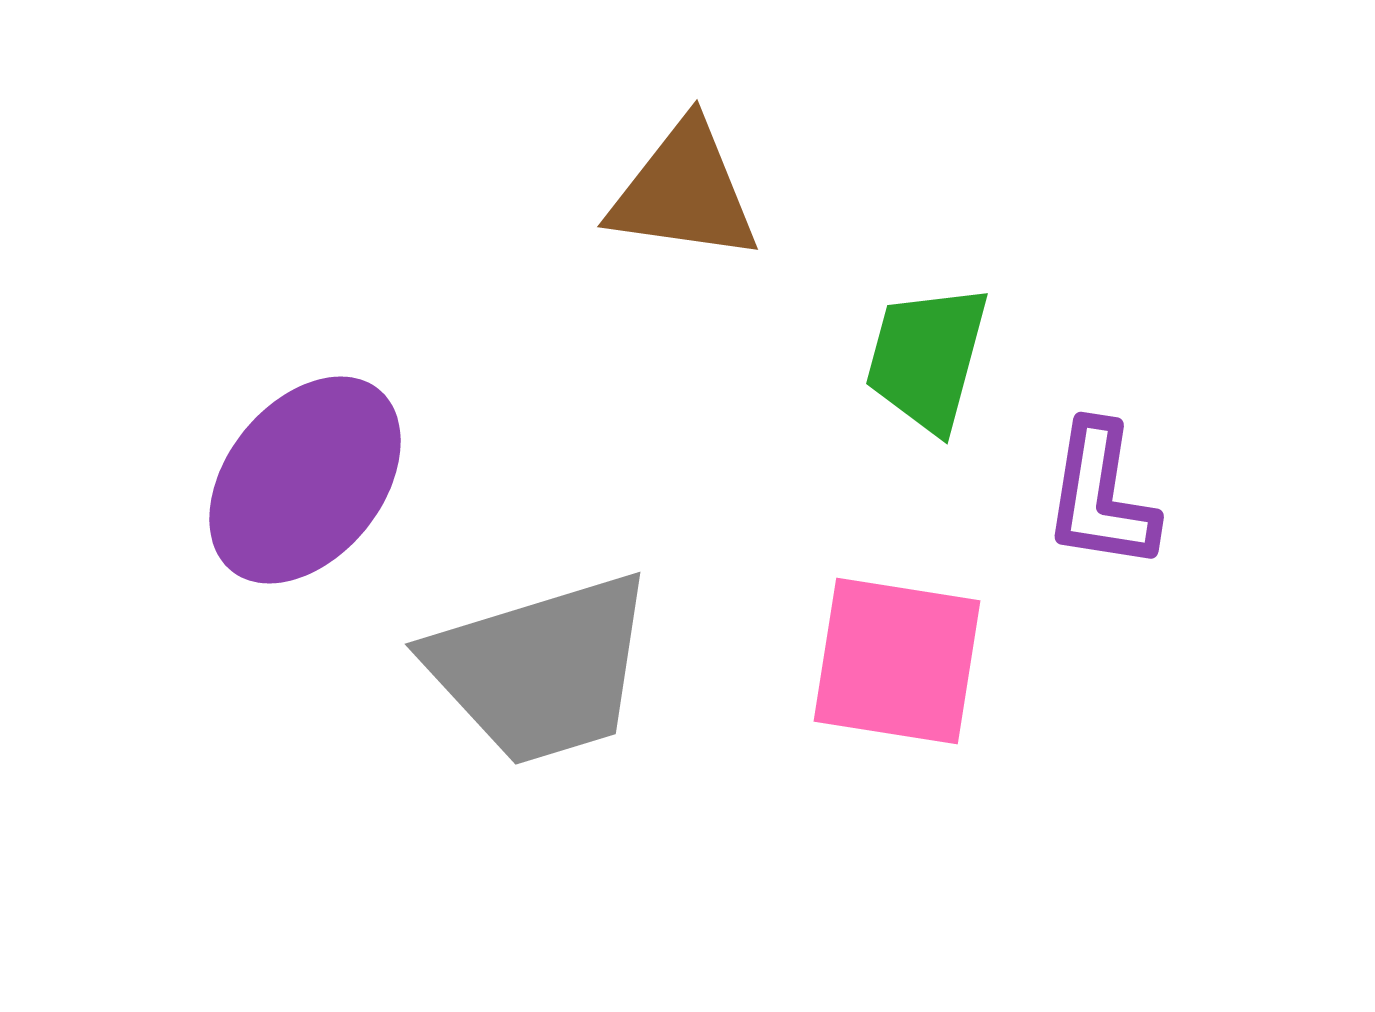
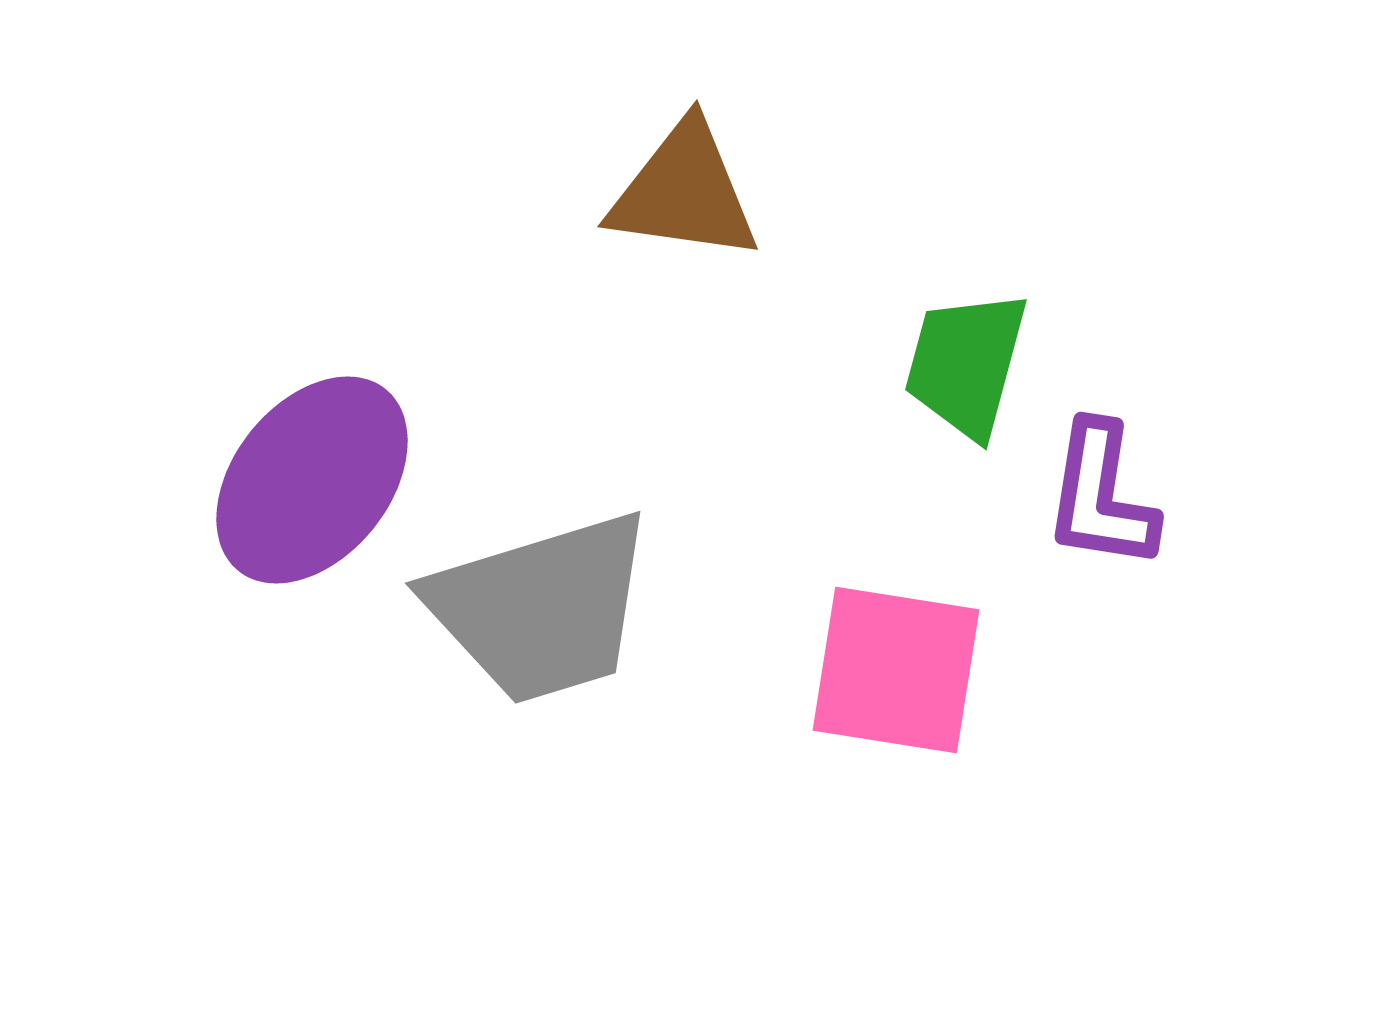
green trapezoid: moved 39 px right, 6 px down
purple ellipse: moved 7 px right
pink square: moved 1 px left, 9 px down
gray trapezoid: moved 61 px up
